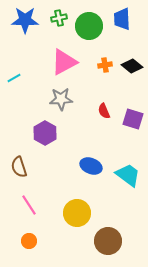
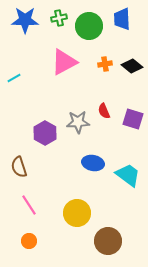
orange cross: moved 1 px up
gray star: moved 17 px right, 23 px down
blue ellipse: moved 2 px right, 3 px up; rotated 10 degrees counterclockwise
